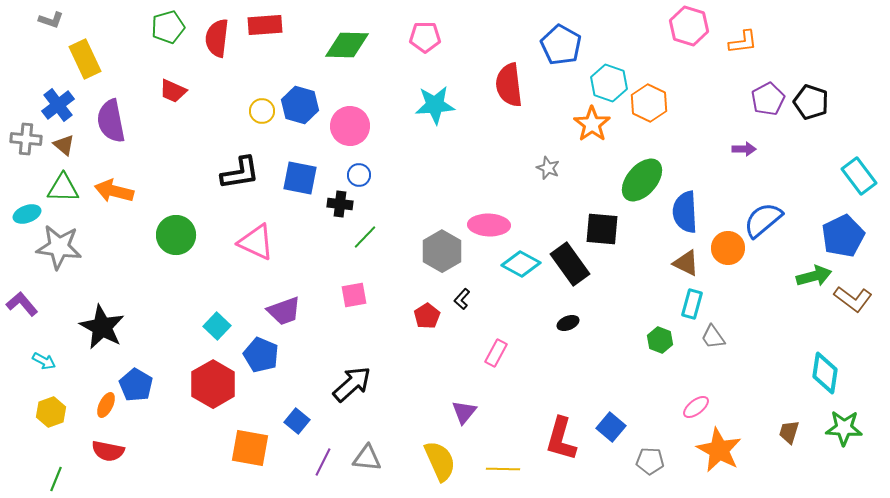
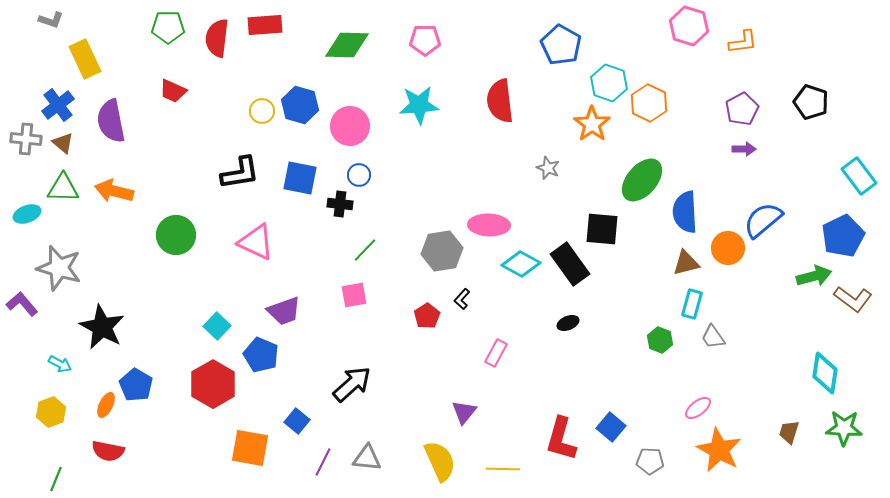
green pentagon at (168, 27): rotated 16 degrees clockwise
pink pentagon at (425, 37): moved 3 px down
red semicircle at (509, 85): moved 9 px left, 16 px down
purple pentagon at (768, 99): moved 26 px left, 10 px down
cyan star at (435, 105): moved 16 px left
brown triangle at (64, 145): moved 1 px left, 2 px up
green line at (365, 237): moved 13 px down
gray star at (59, 247): moved 21 px down; rotated 9 degrees clockwise
gray hexagon at (442, 251): rotated 21 degrees clockwise
brown triangle at (686, 263): rotated 40 degrees counterclockwise
cyan arrow at (44, 361): moved 16 px right, 3 px down
pink ellipse at (696, 407): moved 2 px right, 1 px down
